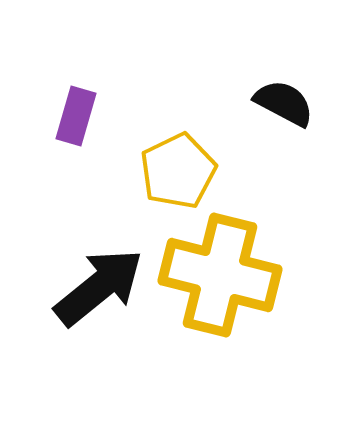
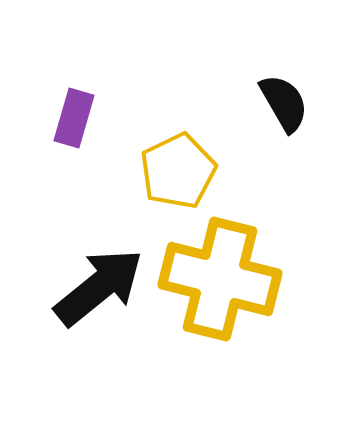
black semicircle: rotated 32 degrees clockwise
purple rectangle: moved 2 px left, 2 px down
yellow cross: moved 4 px down
